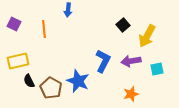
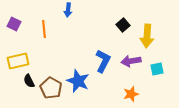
yellow arrow: rotated 25 degrees counterclockwise
